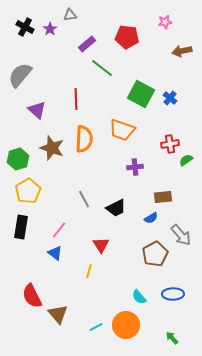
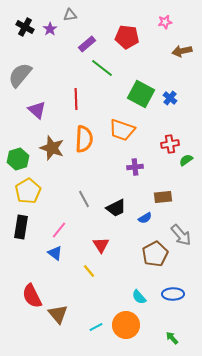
blue semicircle: moved 6 px left
yellow line: rotated 56 degrees counterclockwise
